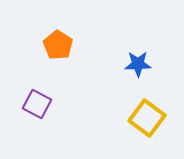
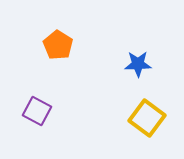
purple square: moved 7 px down
